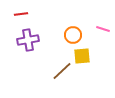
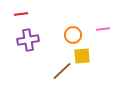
pink line: rotated 24 degrees counterclockwise
